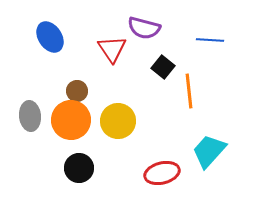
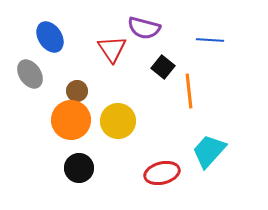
gray ellipse: moved 42 px up; rotated 28 degrees counterclockwise
